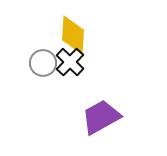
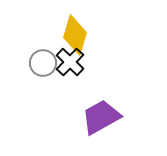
yellow diamond: moved 2 px right; rotated 12 degrees clockwise
